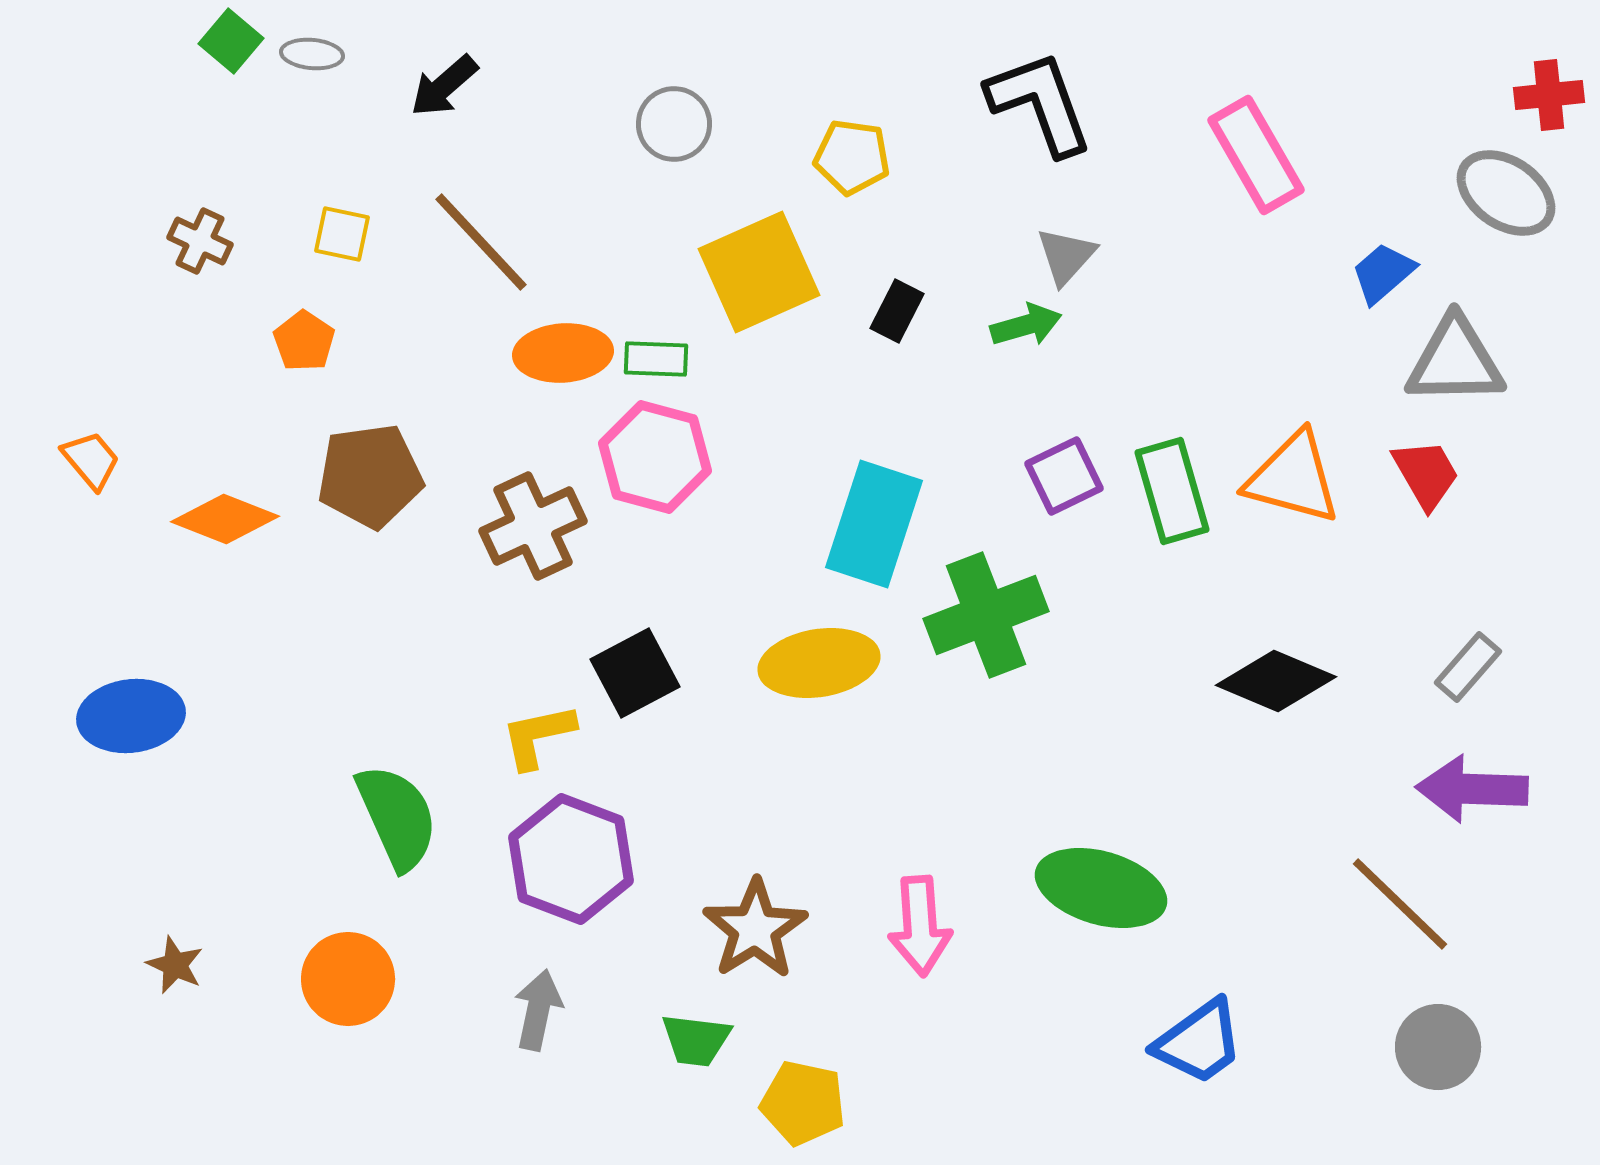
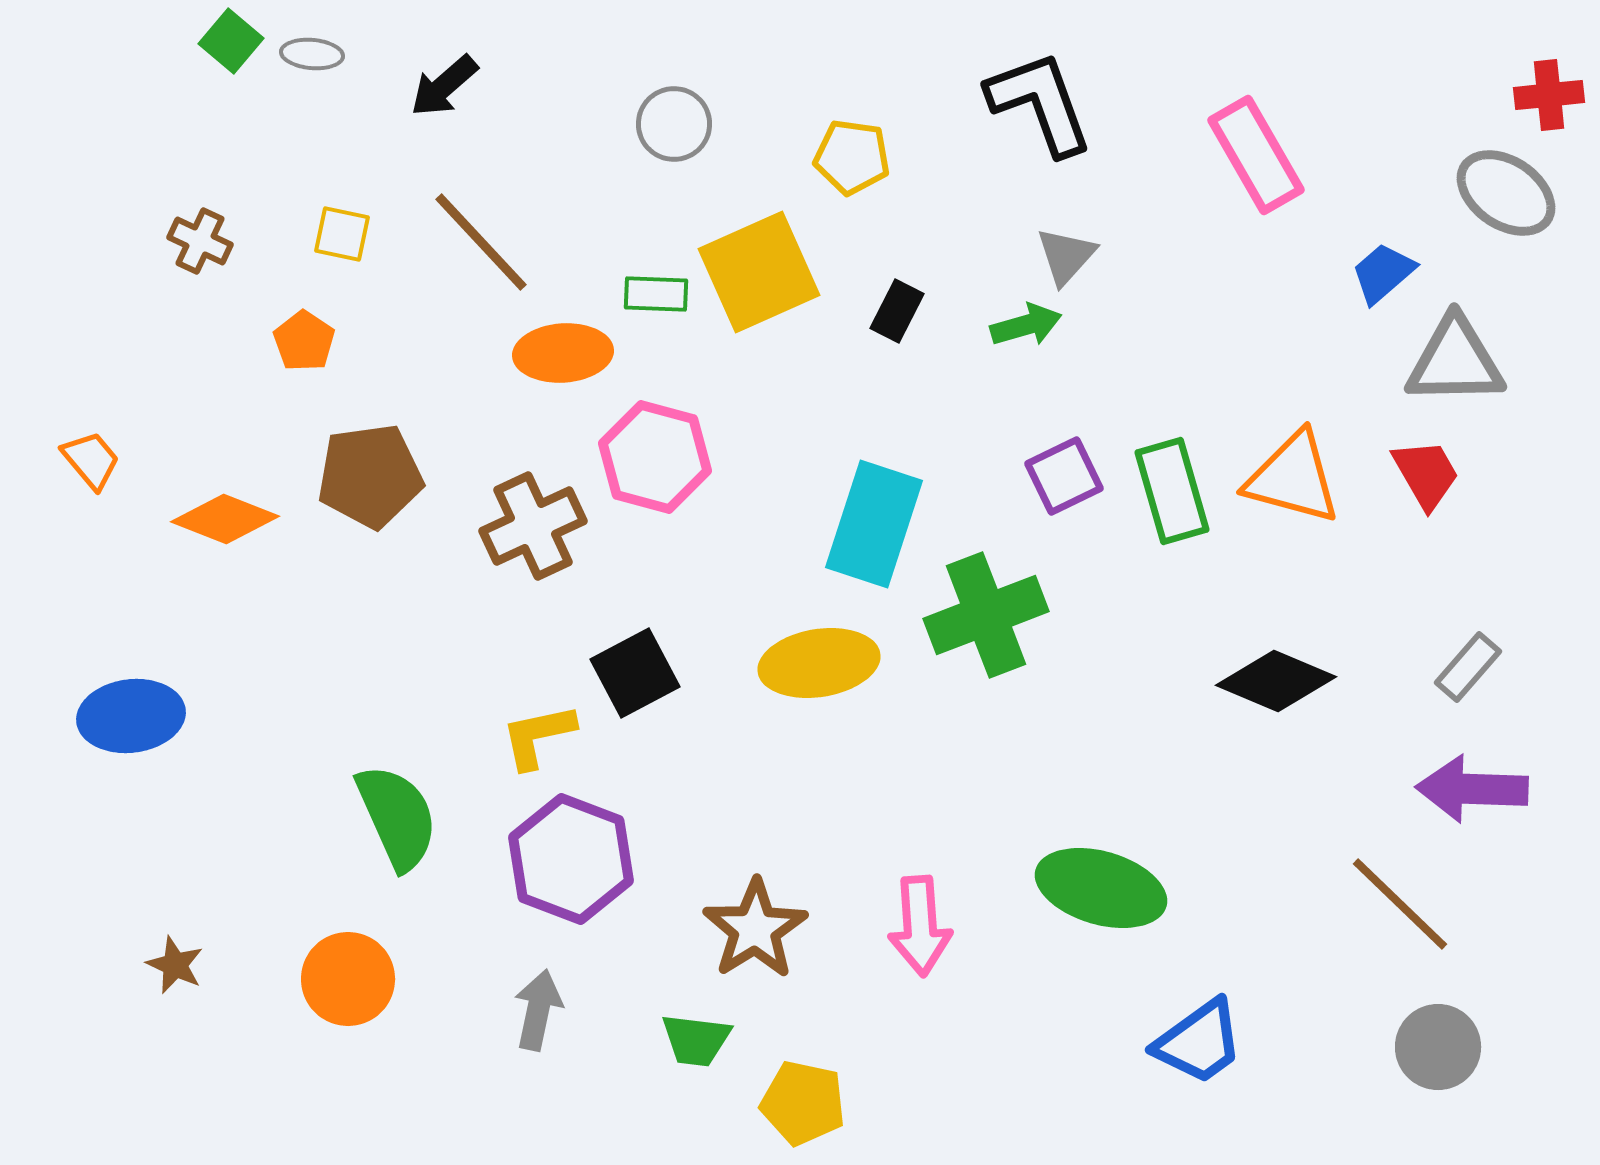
green rectangle at (656, 359): moved 65 px up
